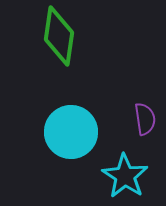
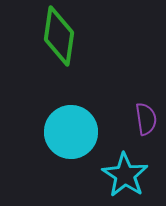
purple semicircle: moved 1 px right
cyan star: moved 1 px up
